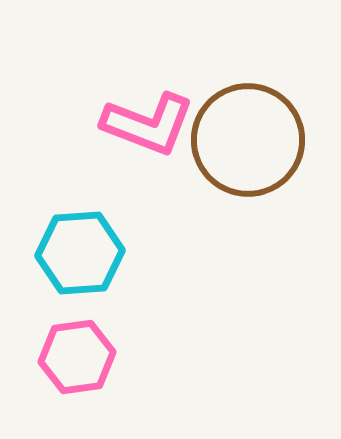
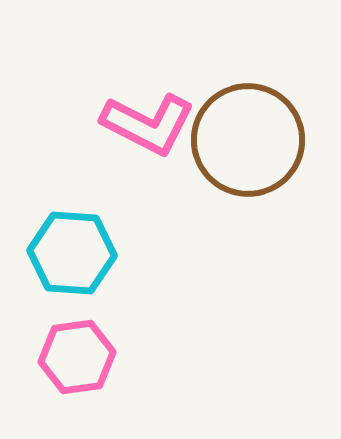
pink L-shape: rotated 6 degrees clockwise
cyan hexagon: moved 8 px left; rotated 8 degrees clockwise
